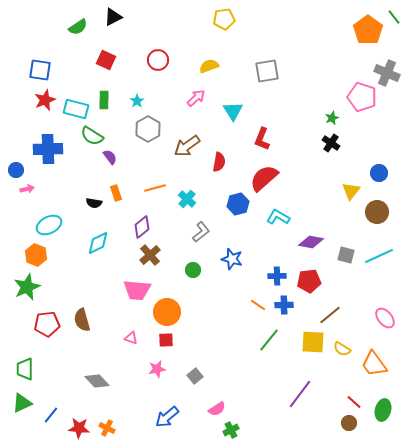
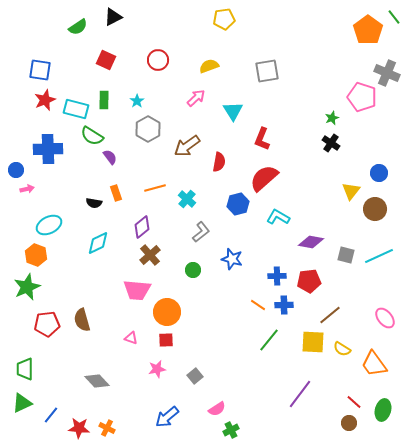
brown circle at (377, 212): moved 2 px left, 3 px up
